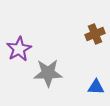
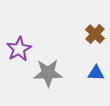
brown cross: rotated 24 degrees counterclockwise
blue triangle: moved 14 px up
